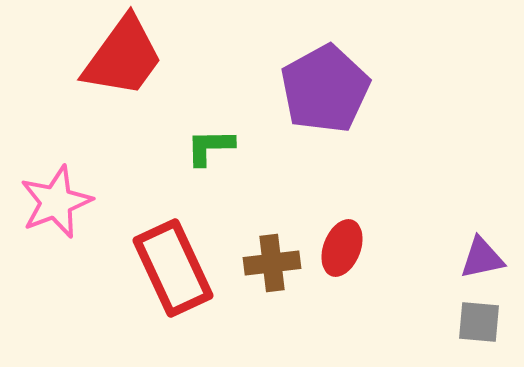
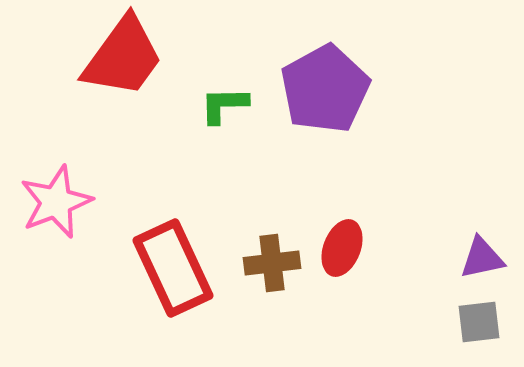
green L-shape: moved 14 px right, 42 px up
gray square: rotated 12 degrees counterclockwise
